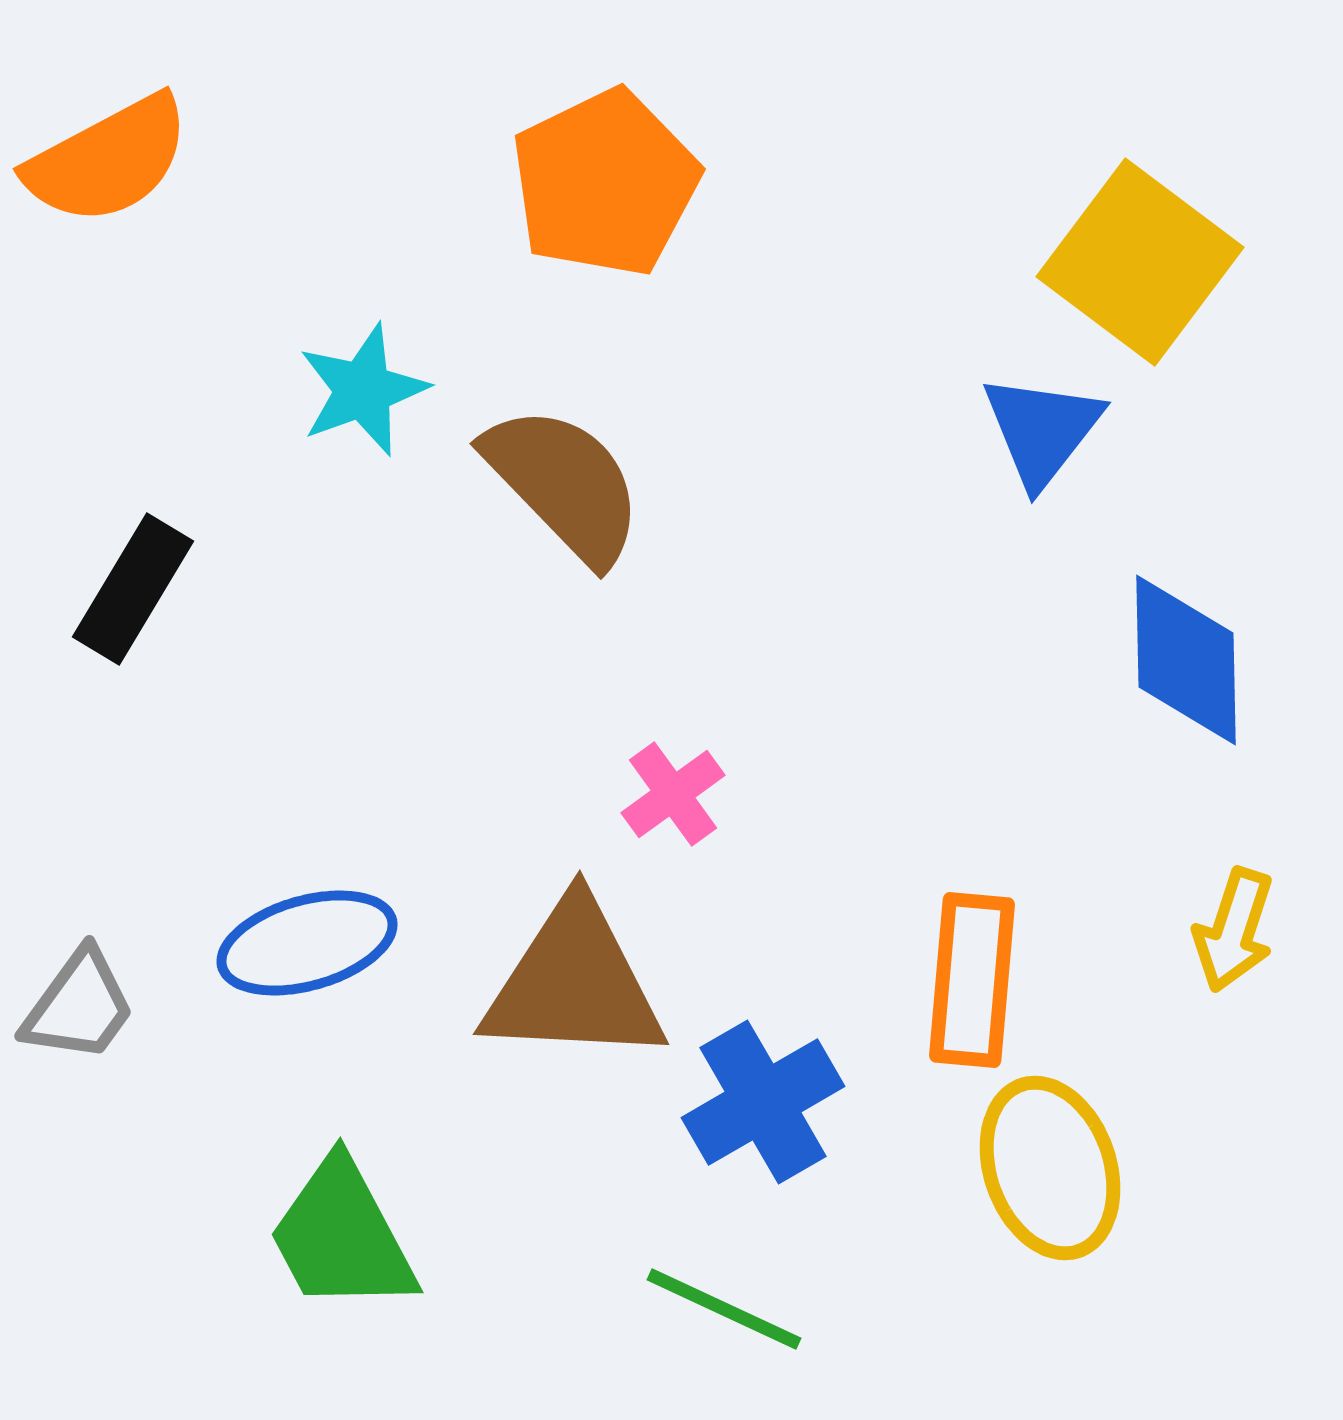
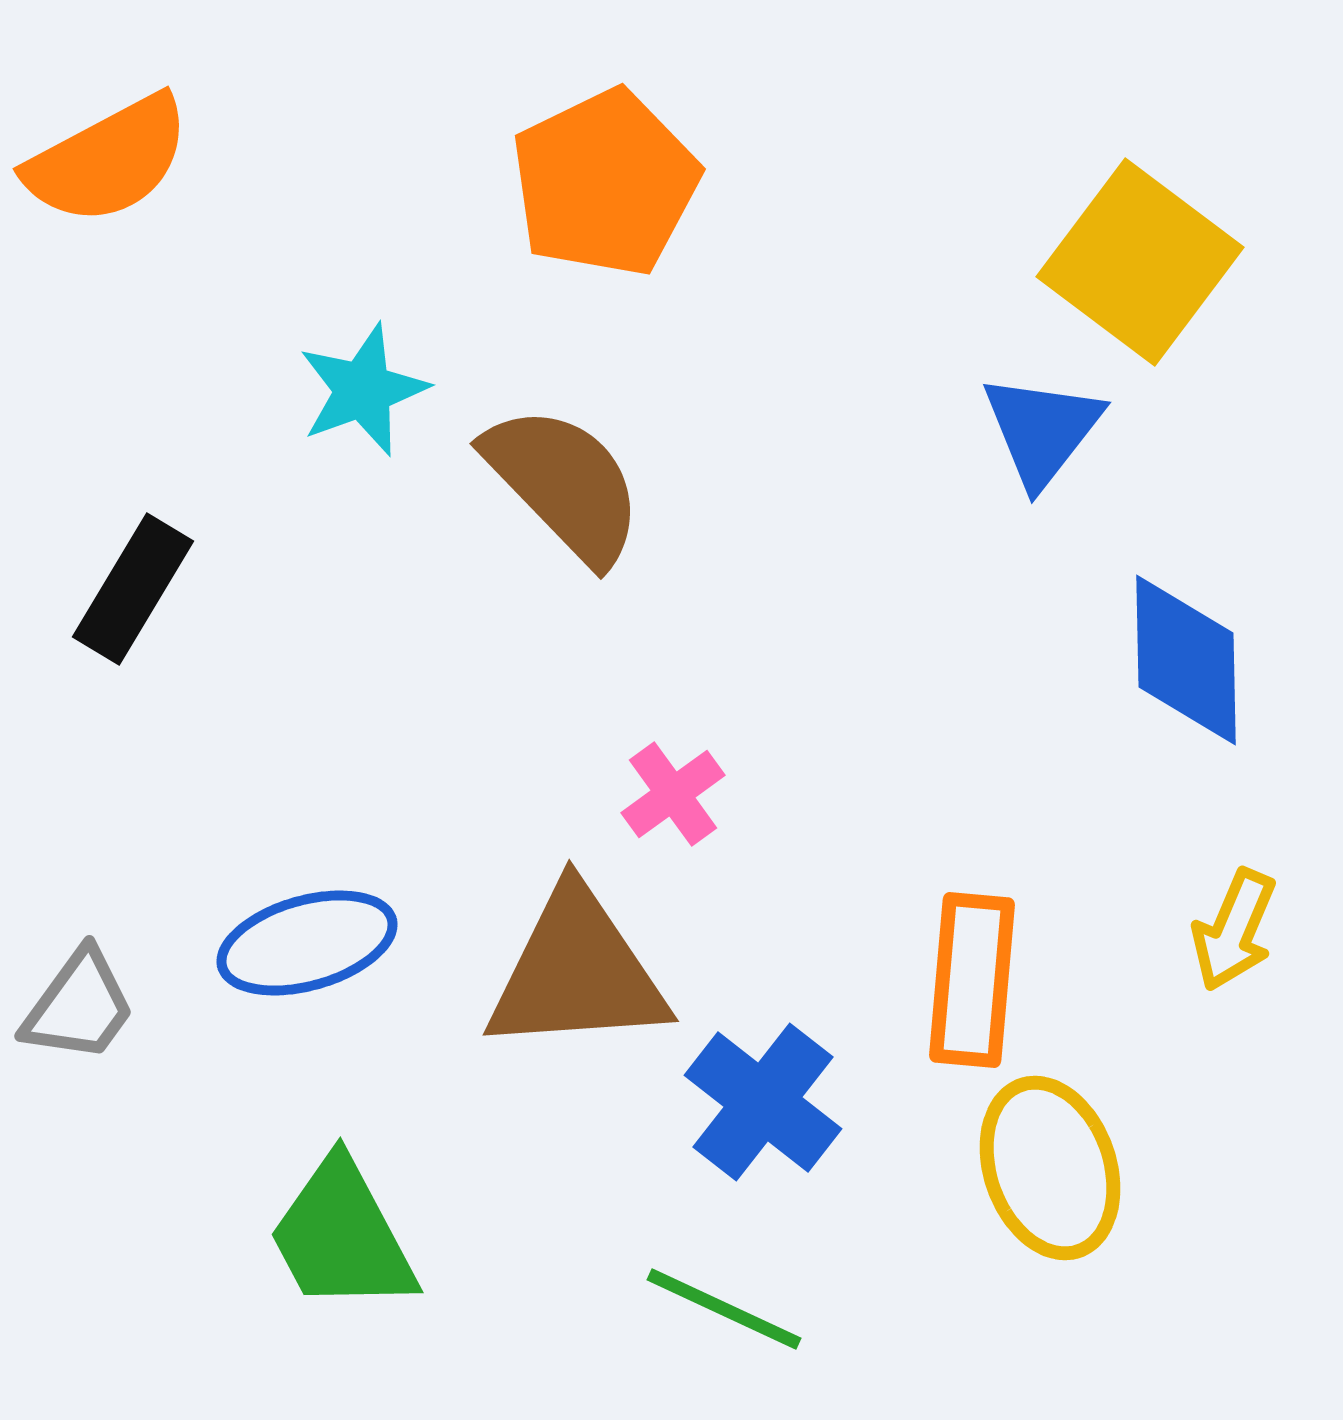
yellow arrow: rotated 5 degrees clockwise
brown triangle: moved 3 px right, 11 px up; rotated 7 degrees counterclockwise
blue cross: rotated 22 degrees counterclockwise
